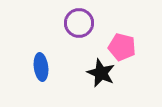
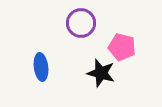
purple circle: moved 2 px right
black star: rotated 8 degrees counterclockwise
